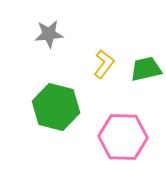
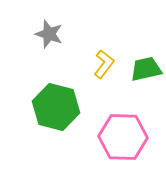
gray star: rotated 24 degrees clockwise
